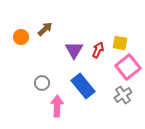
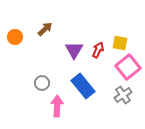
orange circle: moved 6 px left
